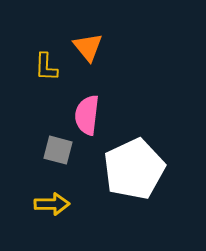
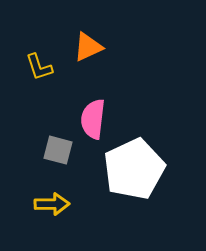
orange triangle: rotated 44 degrees clockwise
yellow L-shape: moved 7 px left; rotated 20 degrees counterclockwise
pink semicircle: moved 6 px right, 4 px down
